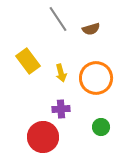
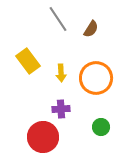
brown semicircle: rotated 42 degrees counterclockwise
yellow arrow: rotated 12 degrees clockwise
